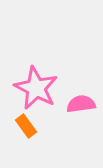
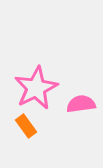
pink star: rotated 18 degrees clockwise
